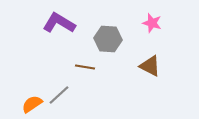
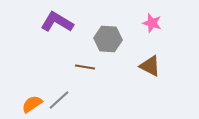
purple L-shape: moved 2 px left, 1 px up
gray line: moved 5 px down
